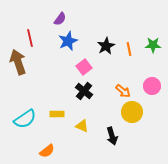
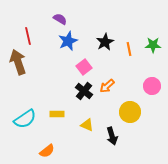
purple semicircle: rotated 96 degrees counterclockwise
red line: moved 2 px left, 2 px up
black star: moved 1 px left, 4 px up
orange arrow: moved 16 px left, 5 px up; rotated 98 degrees clockwise
yellow circle: moved 2 px left
yellow triangle: moved 5 px right, 1 px up
